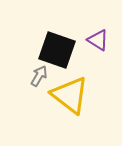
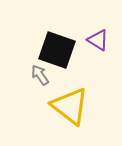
gray arrow: moved 1 px right, 1 px up; rotated 65 degrees counterclockwise
yellow triangle: moved 11 px down
